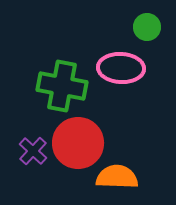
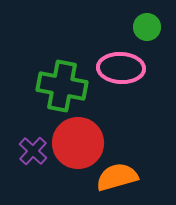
orange semicircle: rotated 18 degrees counterclockwise
